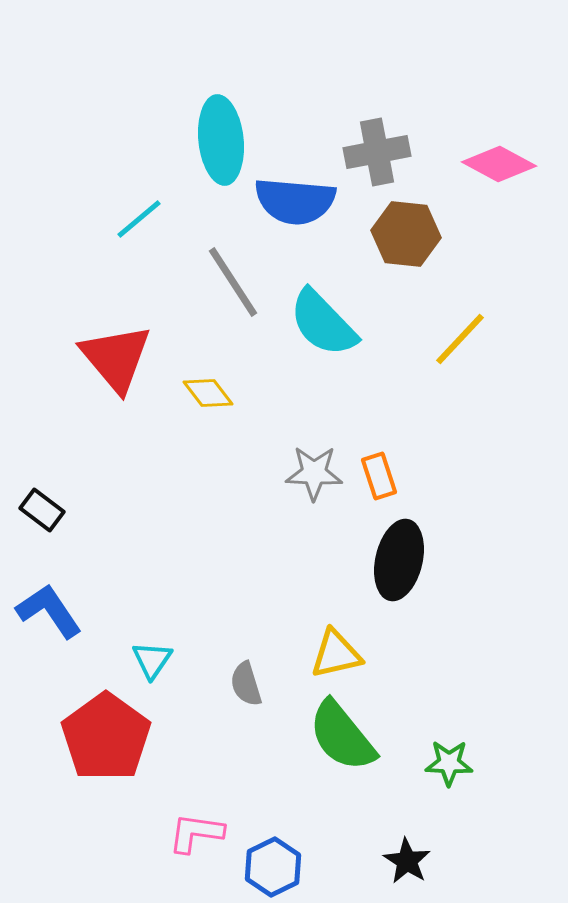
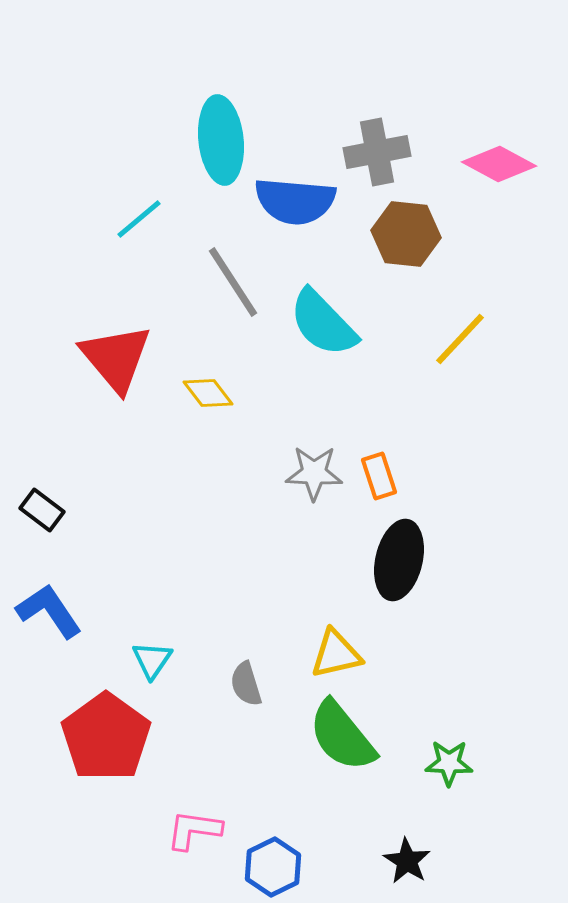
pink L-shape: moved 2 px left, 3 px up
